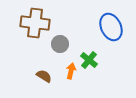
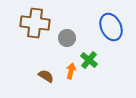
gray circle: moved 7 px right, 6 px up
brown semicircle: moved 2 px right
